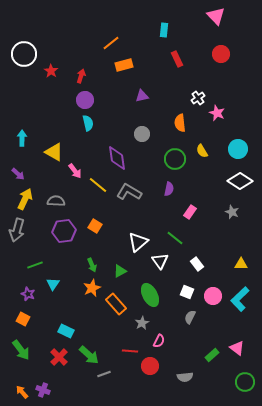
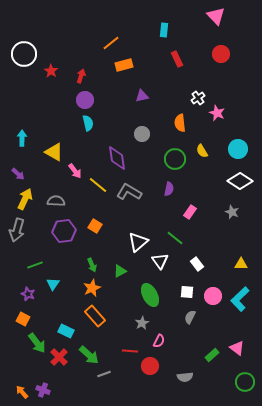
white square at (187, 292): rotated 16 degrees counterclockwise
orange rectangle at (116, 304): moved 21 px left, 12 px down
green arrow at (21, 350): moved 16 px right, 7 px up
